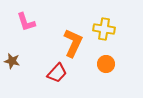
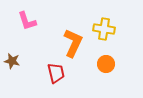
pink L-shape: moved 1 px right, 1 px up
red trapezoid: moved 1 px left; rotated 55 degrees counterclockwise
